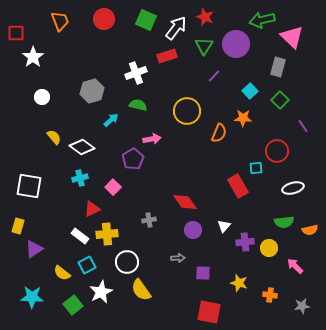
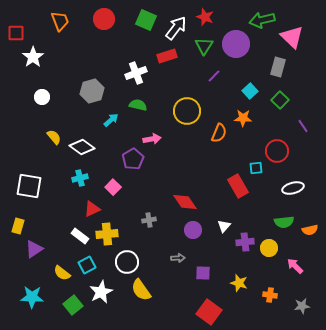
red square at (209, 312): rotated 25 degrees clockwise
